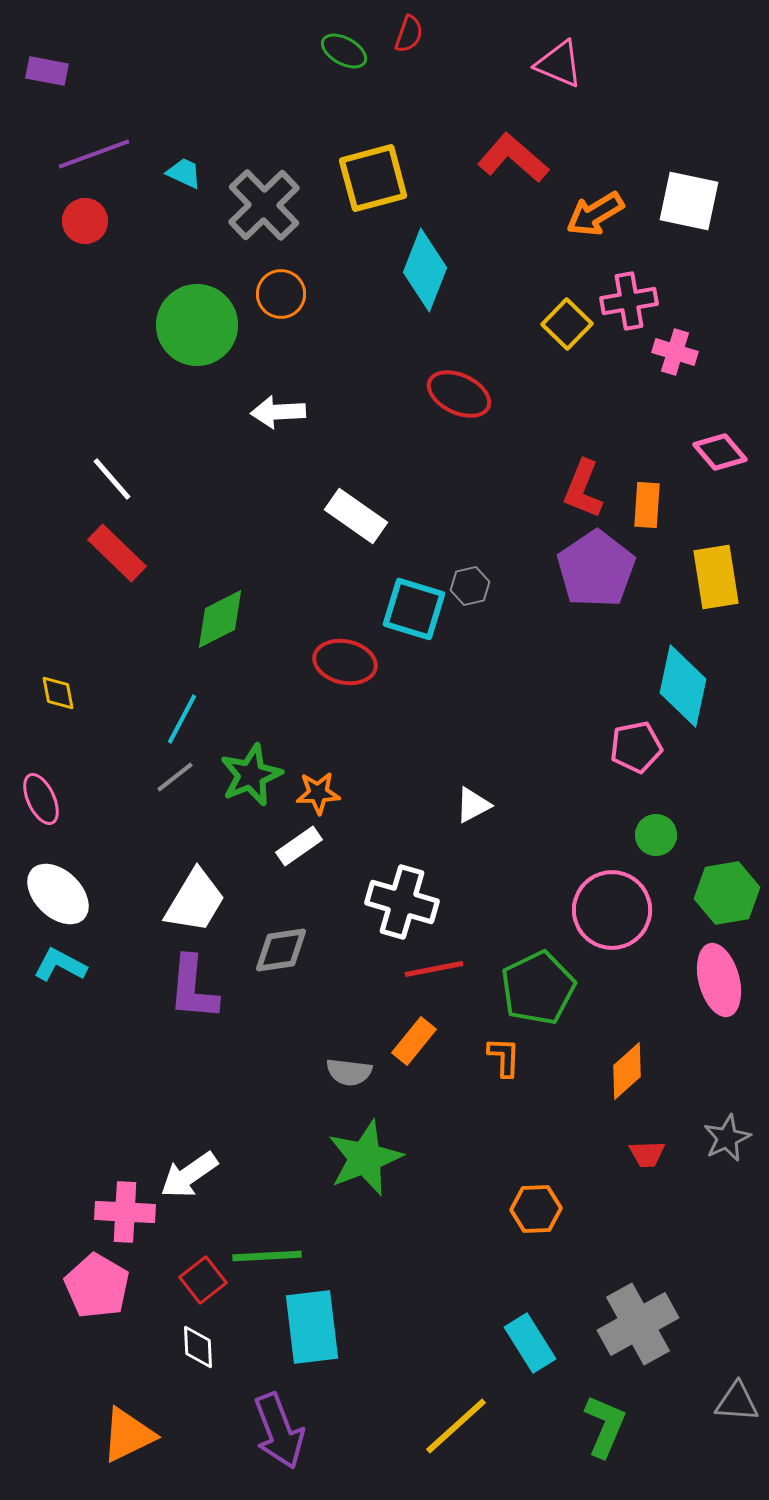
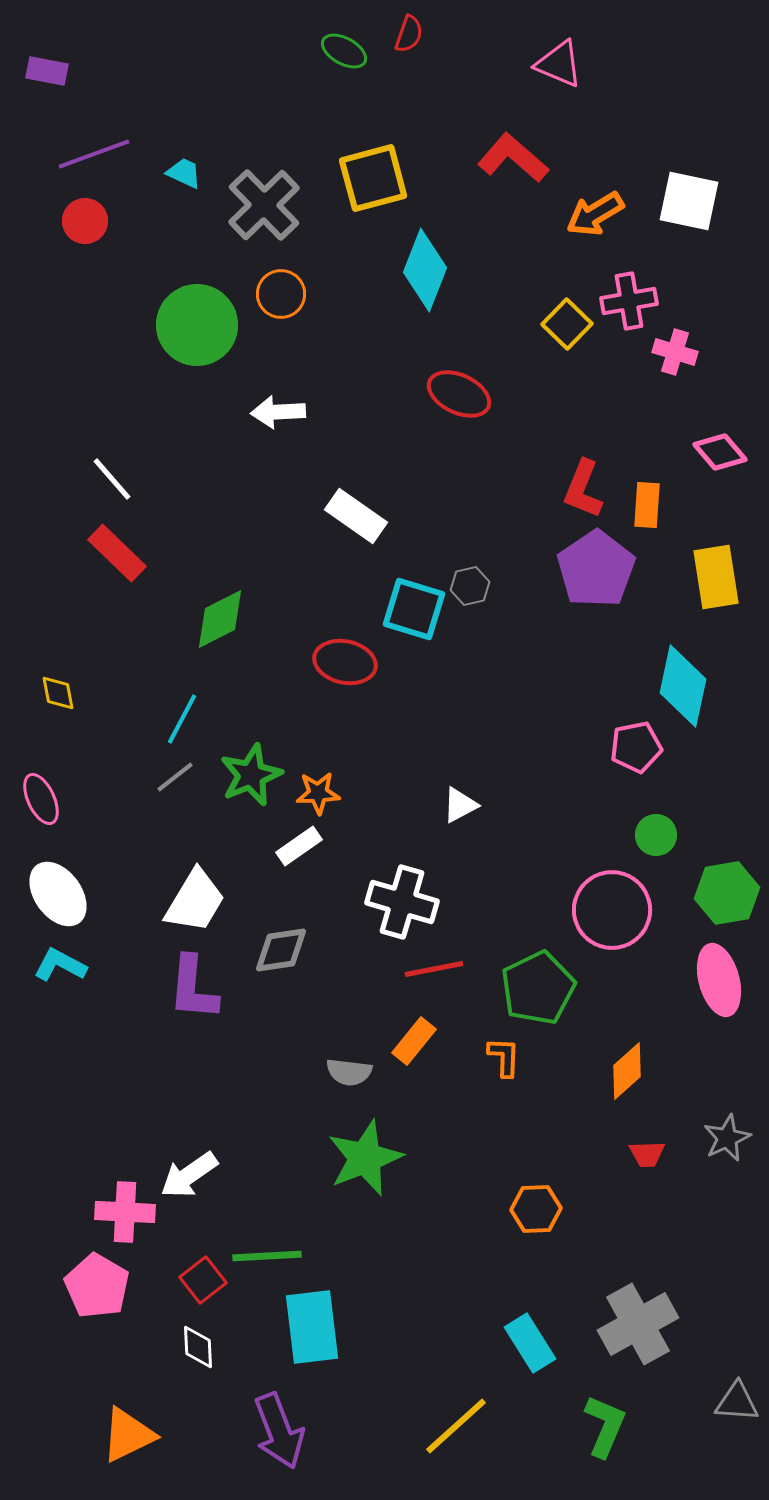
white triangle at (473, 805): moved 13 px left
white ellipse at (58, 894): rotated 10 degrees clockwise
